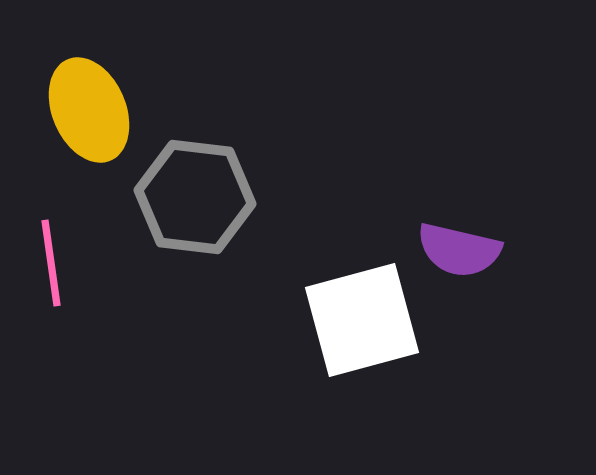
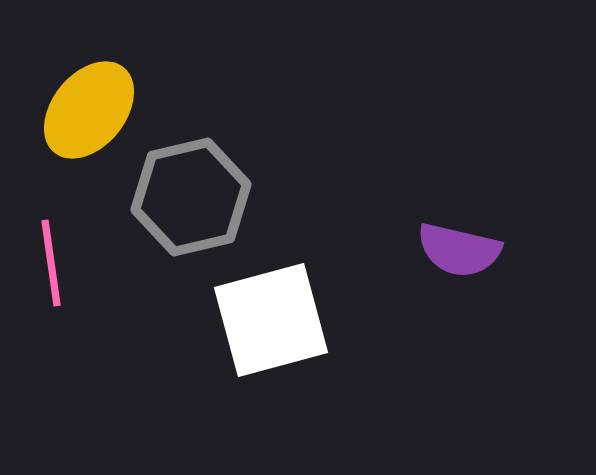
yellow ellipse: rotated 62 degrees clockwise
gray hexagon: moved 4 px left; rotated 20 degrees counterclockwise
white square: moved 91 px left
